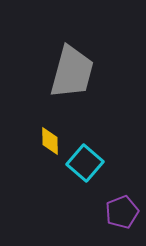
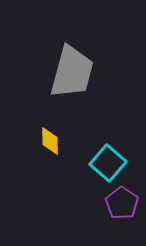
cyan square: moved 23 px right
purple pentagon: moved 9 px up; rotated 16 degrees counterclockwise
